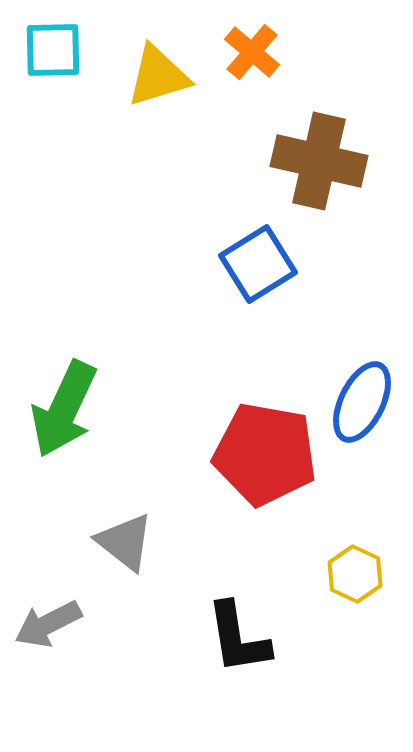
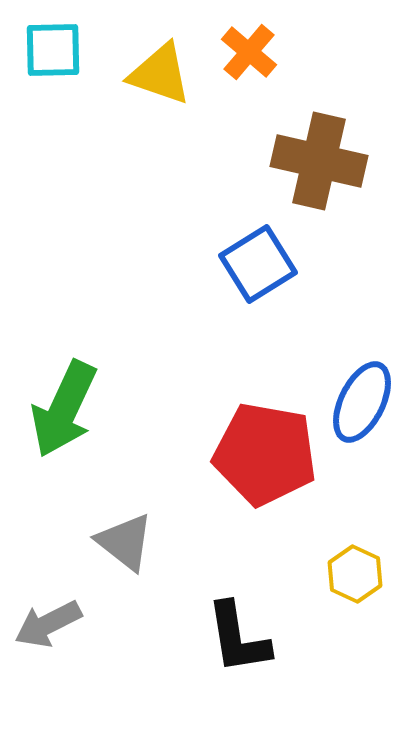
orange cross: moved 3 px left
yellow triangle: moved 2 px right, 2 px up; rotated 36 degrees clockwise
